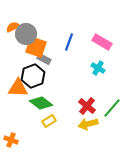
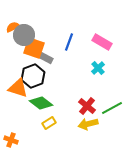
gray circle: moved 2 px left, 1 px down
orange square: moved 2 px left, 1 px down
gray rectangle: moved 2 px right, 1 px up
cyan cross: rotated 16 degrees clockwise
orange triangle: rotated 15 degrees clockwise
green line: rotated 20 degrees clockwise
yellow rectangle: moved 2 px down
